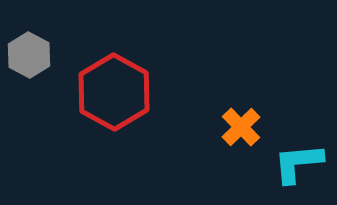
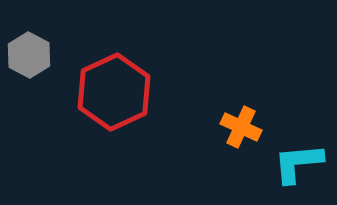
red hexagon: rotated 6 degrees clockwise
orange cross: rotated 21 degrees counterclockwise
